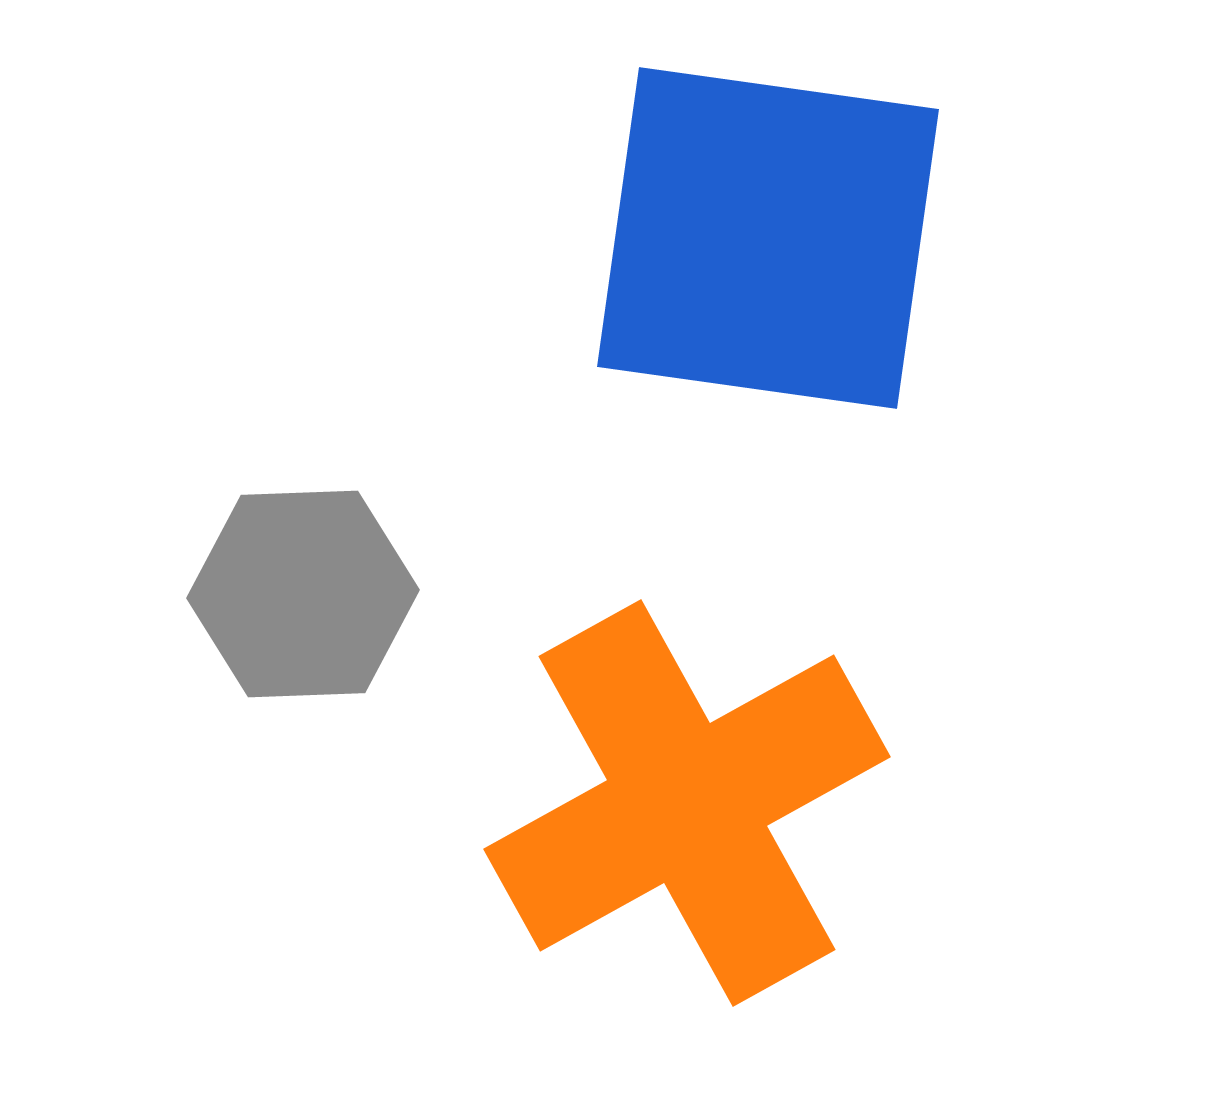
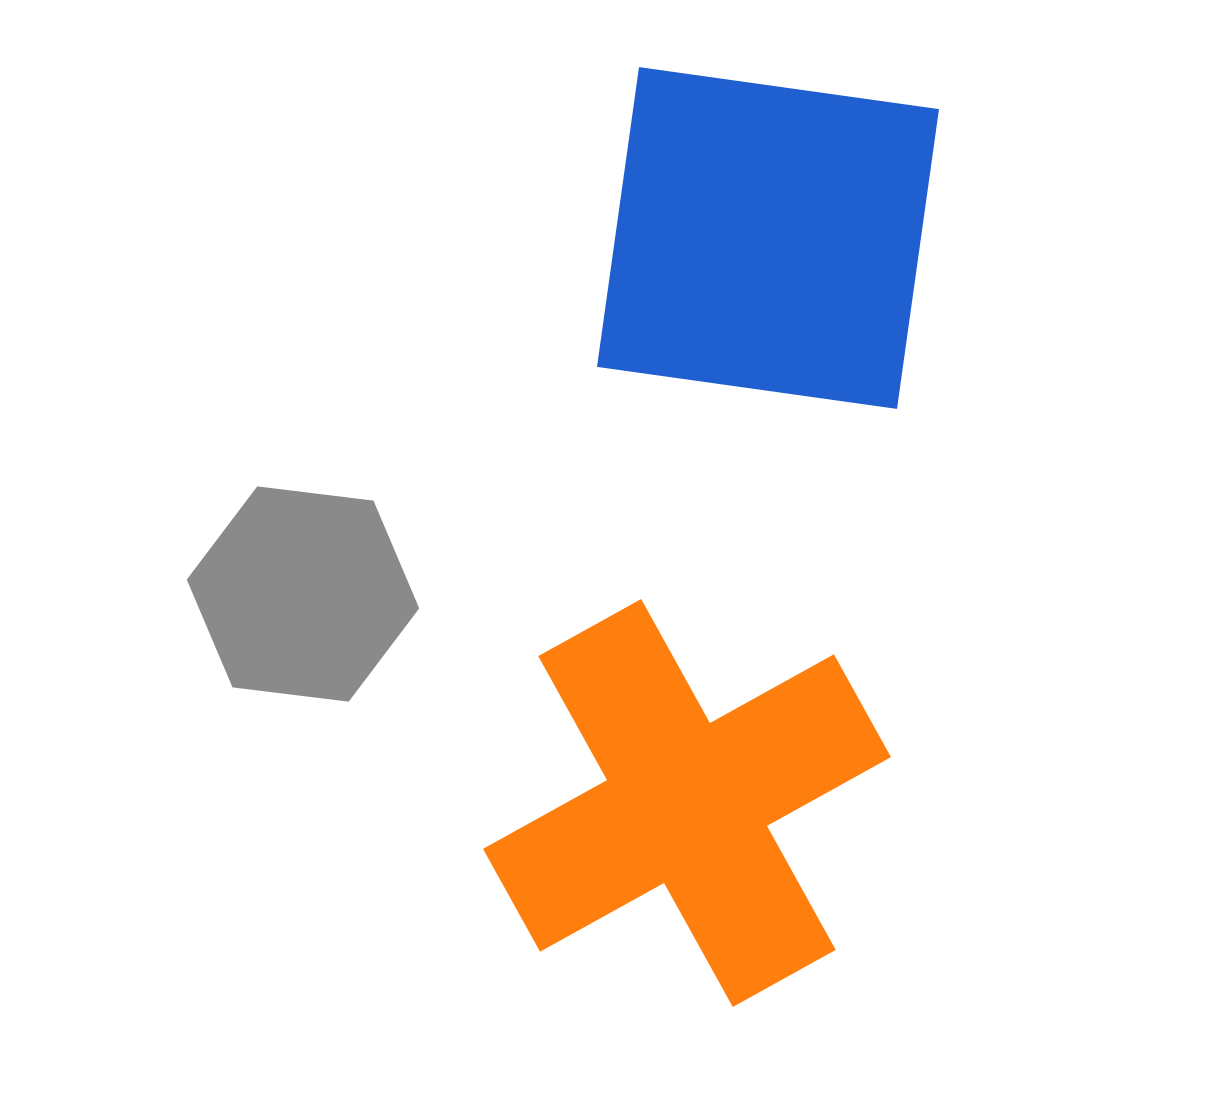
gray hexagon: rotated 9 degrees clockwise
